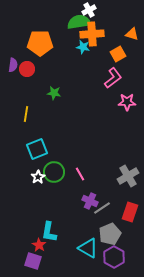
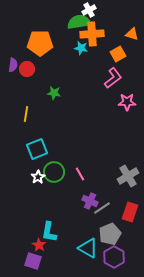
cyan star: moved 2 px left, 1 px down
